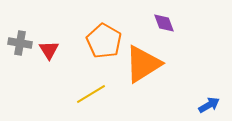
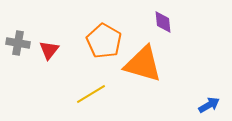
purple diamond: moved 1 px left, 1 px up; rotated 15 degrees clockwise
gray cross: moved 2 px left
red triangle: rotated 10 degrees clockwise
orange triangle: rotated 48 degrees clockwise
